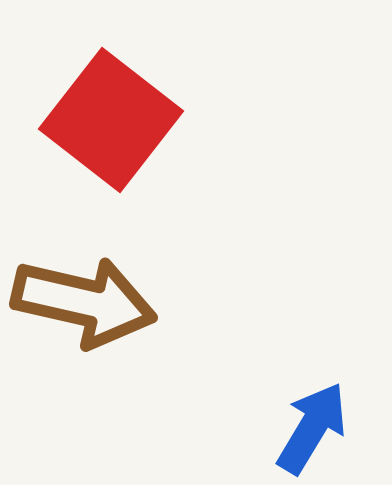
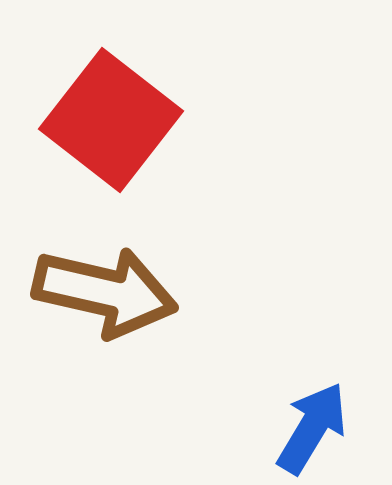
brown arrow: moved 21 px right, 10 px up
